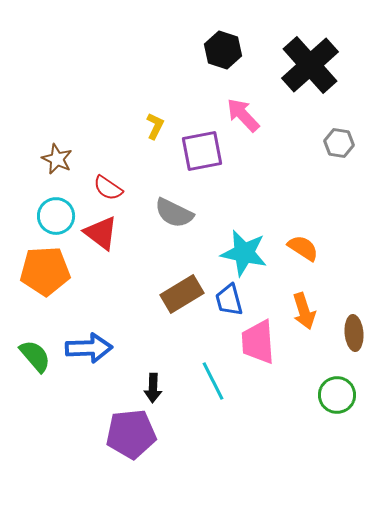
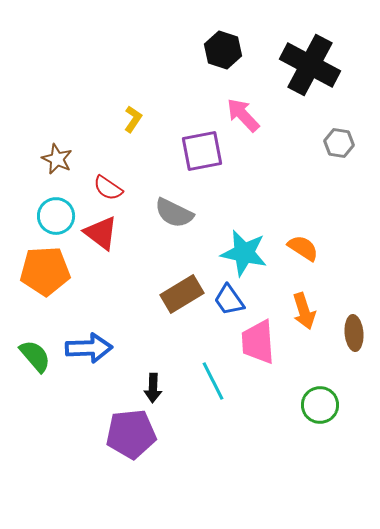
black cross: rotated 20 degrees counterclockwise
yellow L-shape: moved 22 px left, 7 px up; rotated 8 degrees clockwise
blue trapezoid: rotated 20 degrees counterclockwise
green circle: moved 17 px left, 10 px down
